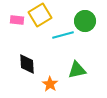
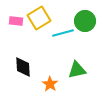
yellow square: moved 1 px left, 3 px down
pink rectangle: moved 1 px left, 1 px down
cyan line: moved 2 px up
black diamond: moved 4 px left, 3 px down
